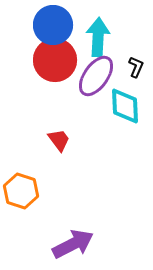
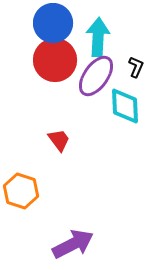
blue circle: moved 2 px up
